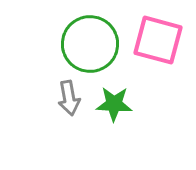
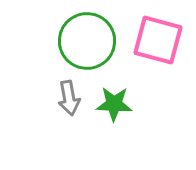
green circle: moved 3 px left, 3 px up
